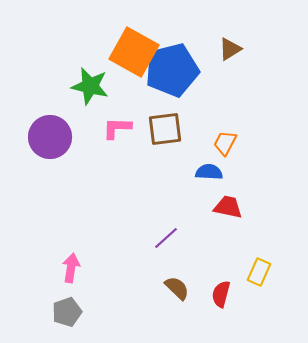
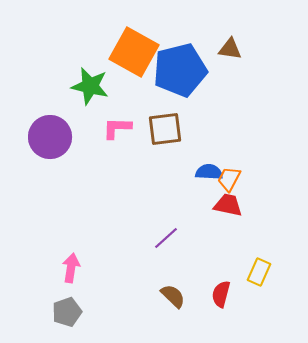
brown triangle: rotated 40 degrees clockwise
blue pentagon: moved 8 px right
orange trapezoid: moved 4 px right, 36 px down
red trapezoid: moved 2 px up
brown semicircle: moved 4 px left, 8 px down
